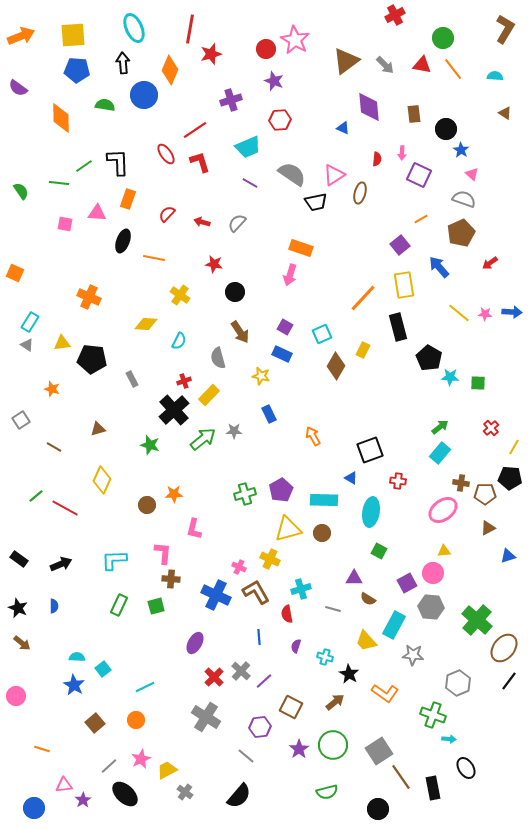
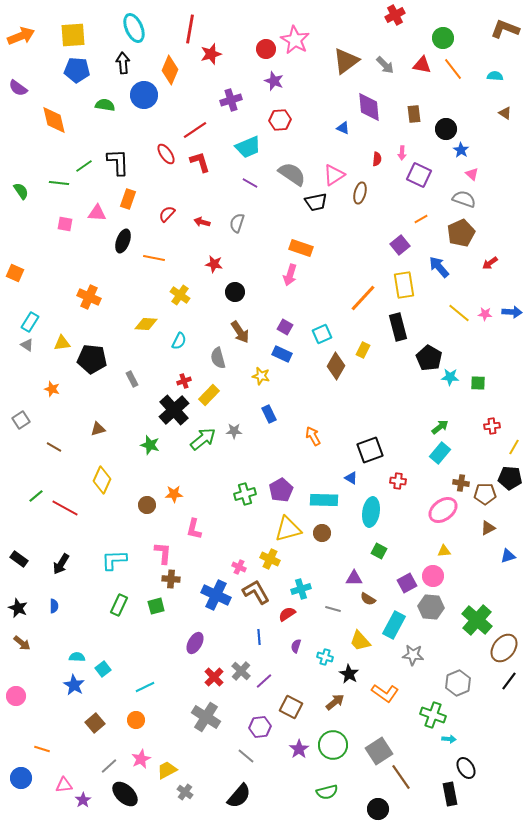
brown L-shape at (505, 29): rotated 100 degrees counterclockwise
orange diamond at (61, 118): moved 7 px left, 2 px down; rotated 12 degrees counterclockwise
gray semicircle at (237, 223): rotated 24 degrees counterclockwise
red cross at (491, 428): moved 1 px right, 2 px up; rotated 35 degrees clockwise
black arrow at (61, 564): rotated 145 degrees clockwise
pink circle at (433, 573): moved 3 px down
red semicircle at (287, 614): rotated 66 degrees clockwise
yellow trapezoid at (366, 641): moved 6 px left
black rectangle at (433, 788): moved 17 px right, 6 px down
blue circle at (34, 808): moved 13 px left, 30 px up
